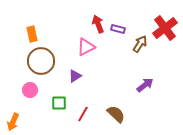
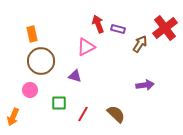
purple triangle: rotated 48 degrees clockwise
purple arrow: rotated 30 degrees clockwise
orange arrow: moved 5 px up
